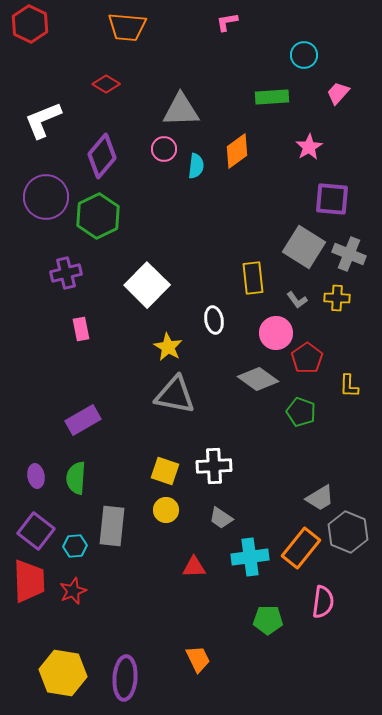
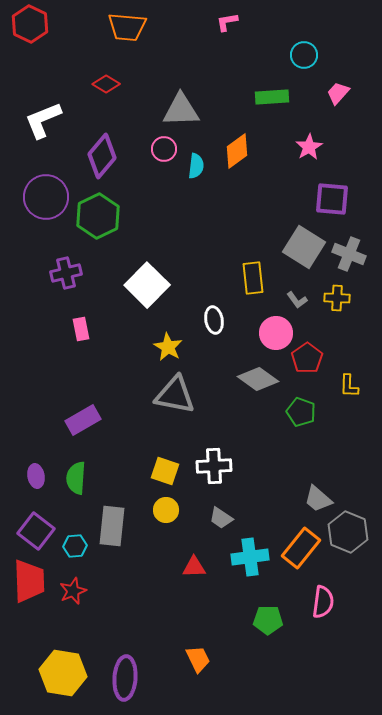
gray trapezoid at (320, 498): moved 2 px left, 1 px down; rotated 72 degrees clockwise
